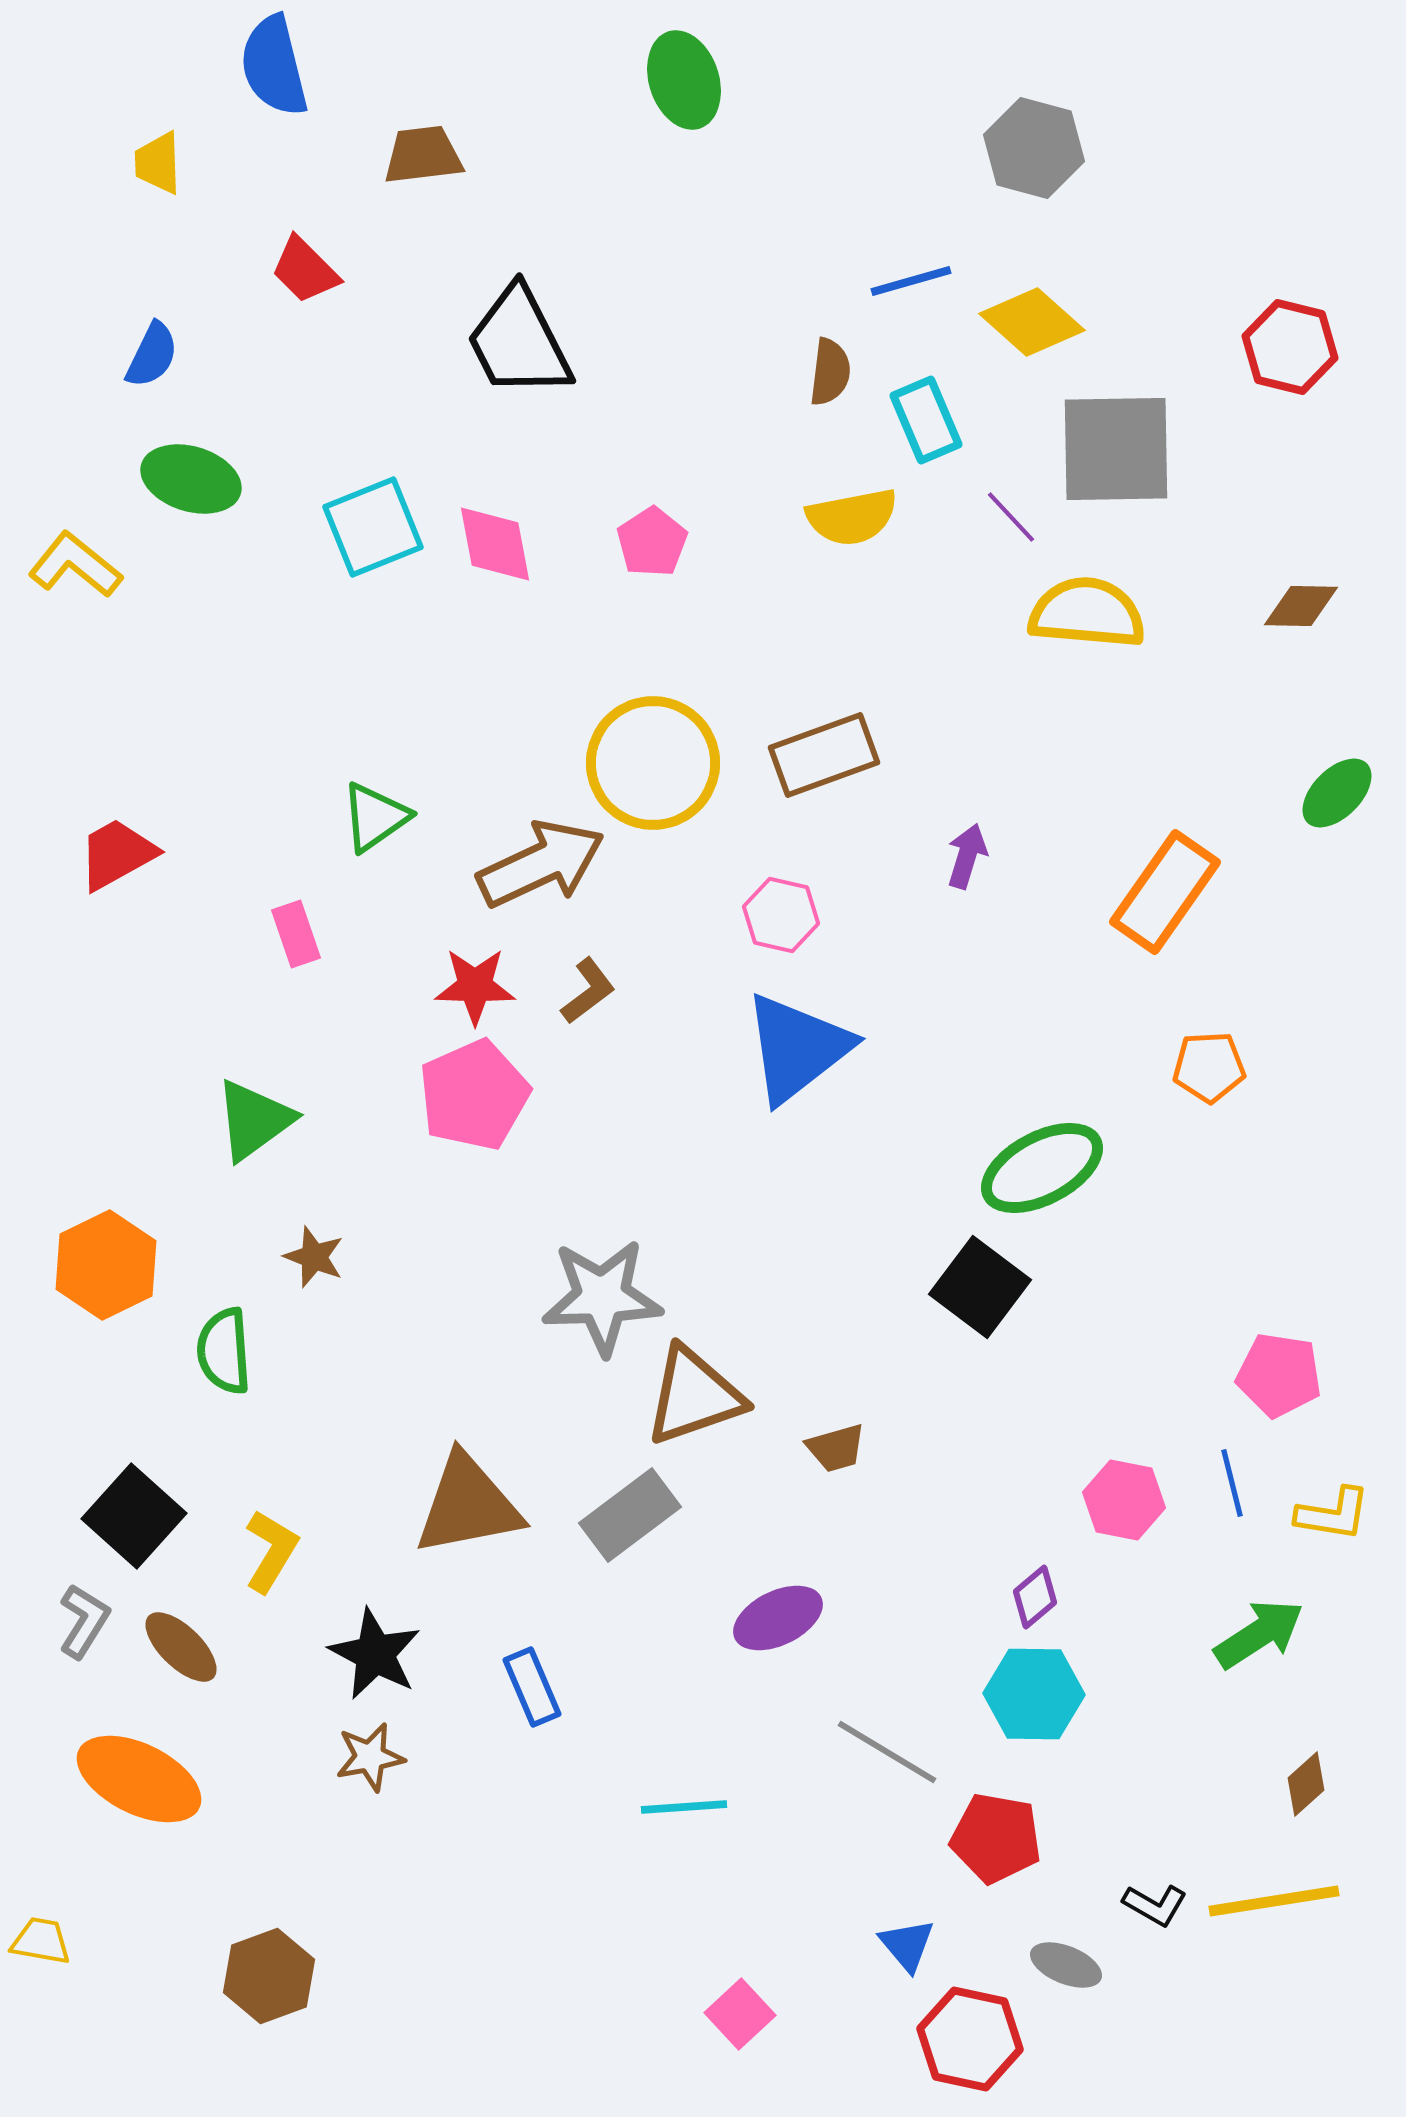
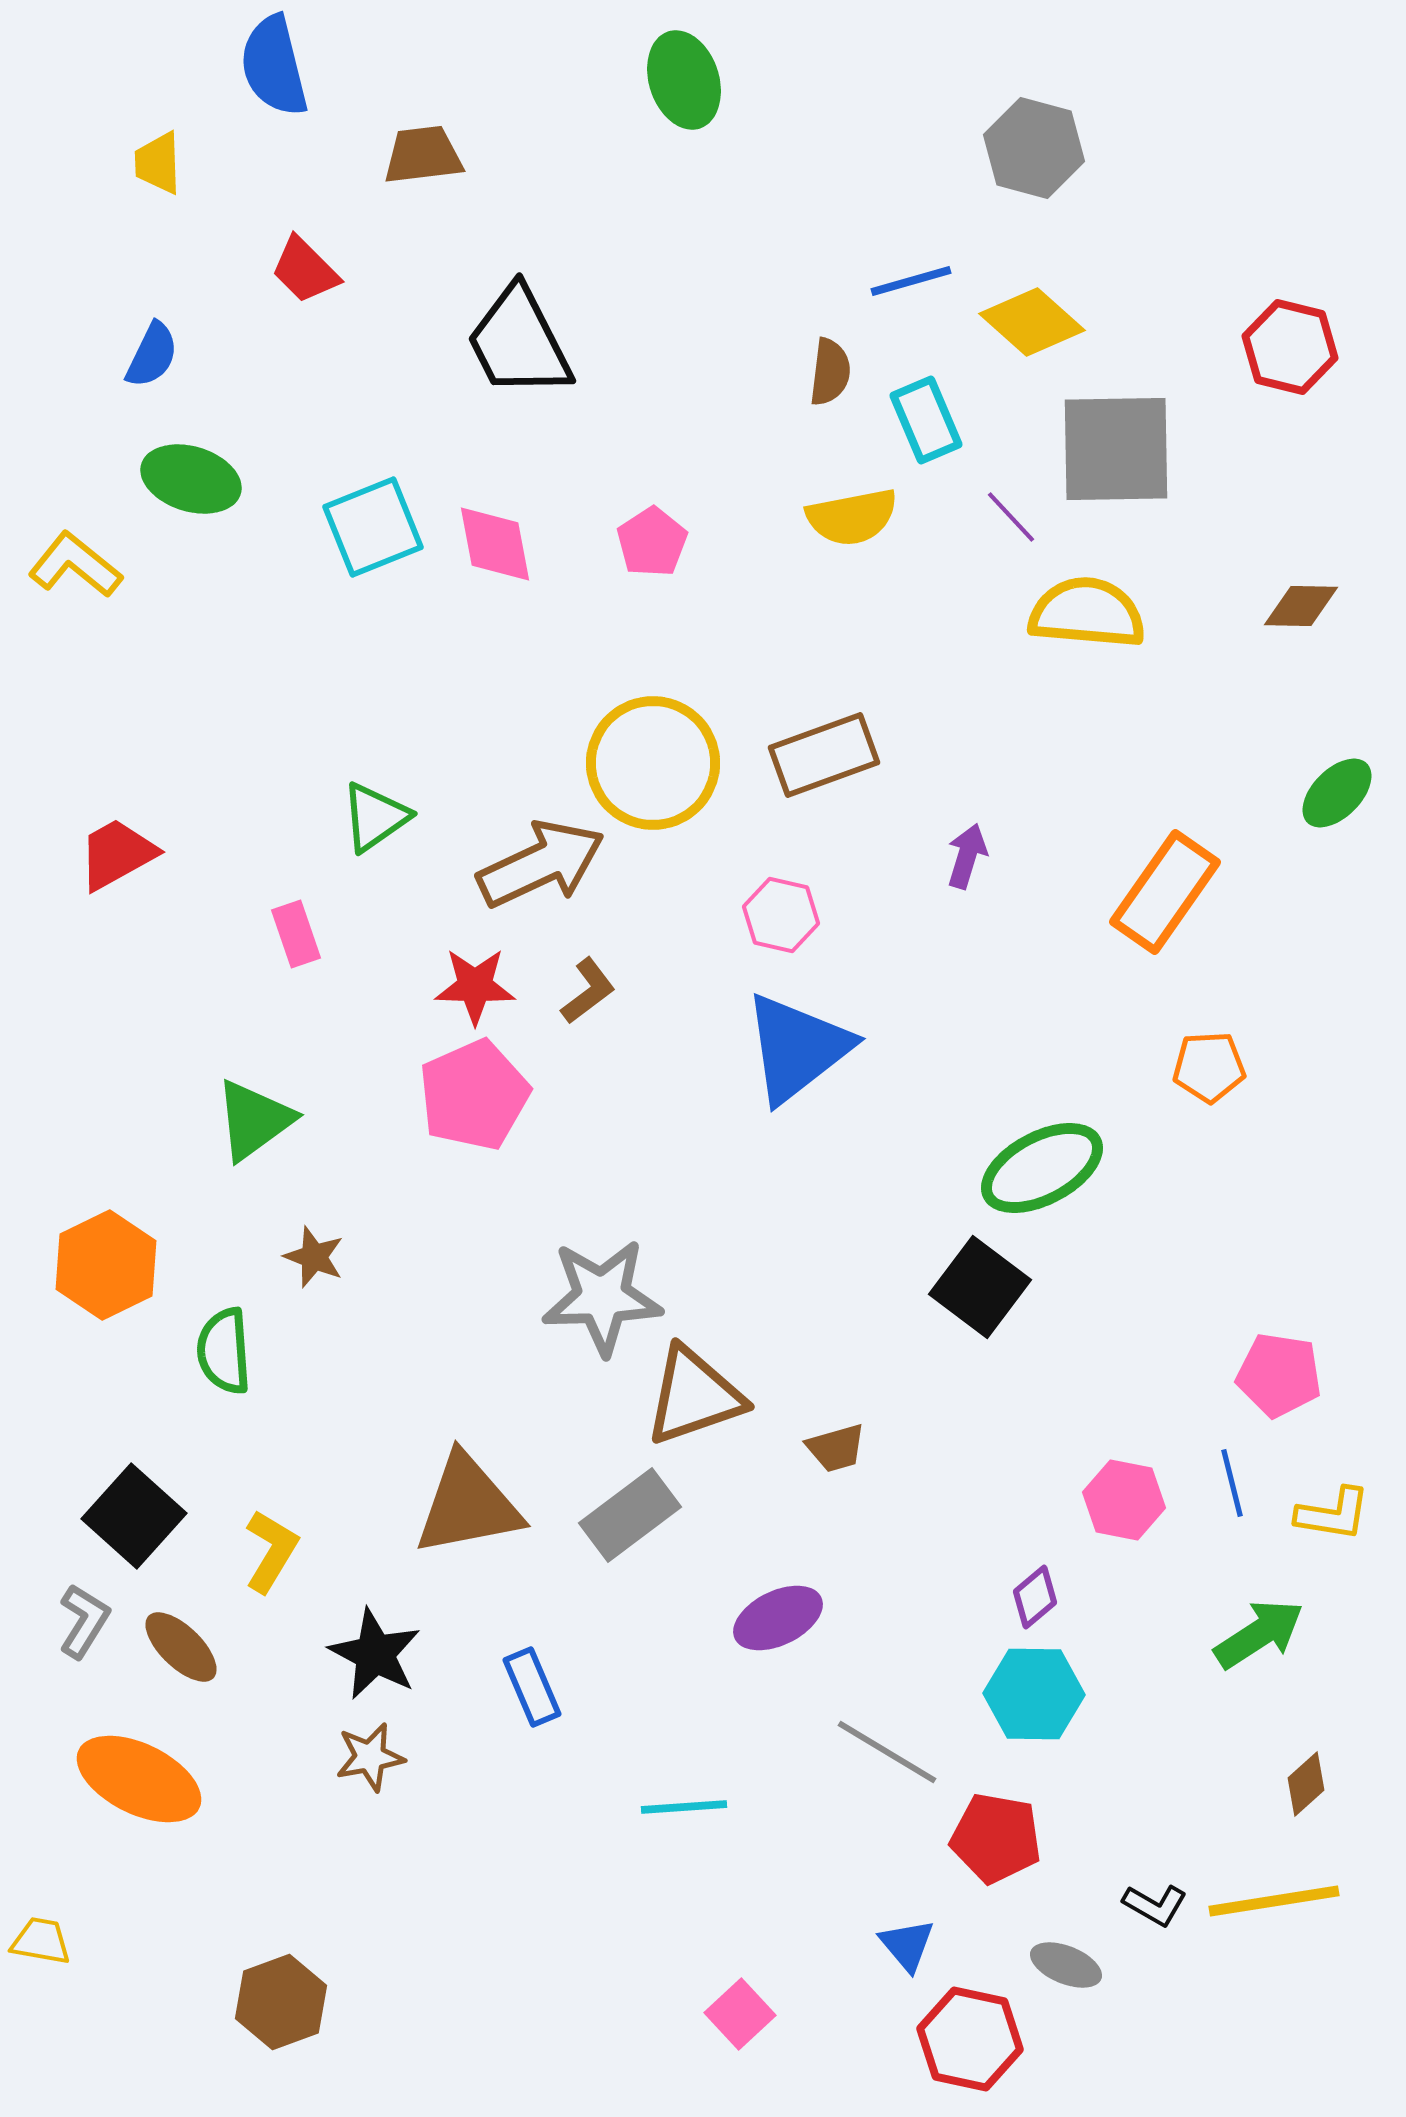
brown hexagon at (269, 1976): moved 12 px right, 26 px down
